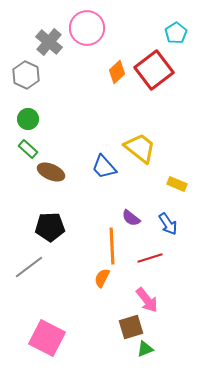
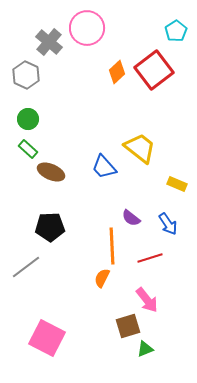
cyan pentagon: moved 2 px up
gray line: moved 3 px left
brown square: moved 3 px left, 1 px up
